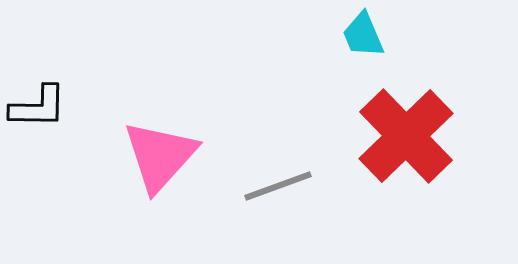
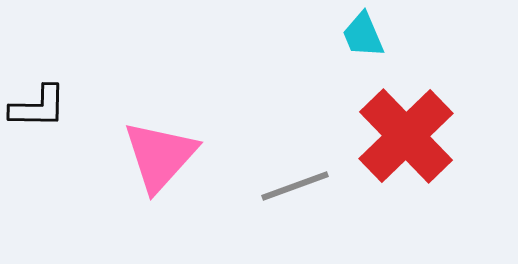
gray line: moved 17 px right
